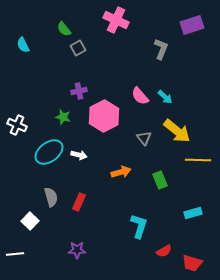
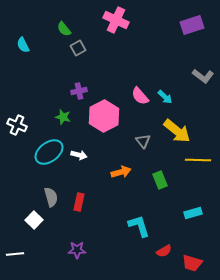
gray L-shape: moved 42 px right, 27 px down; rotated 105 degrees clockwise
gray triangle: moved 1 px left, 3 px down
red rectangle: rotated 12 degrees counterclockwise
white square: moved 4 px right, 1 px up
cyan L-shape: rotated 35 degrees counterclockwise
